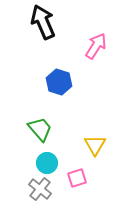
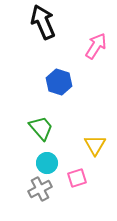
green trapezoid: moved 1 px right, 1 px up
gray cross: rotated 25 degrees clockwise
